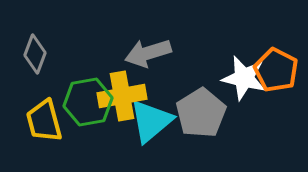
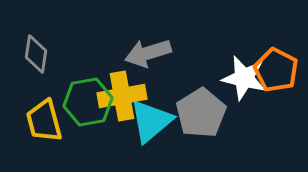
gray diamond: moved 1 px right; rotated 12 degrees counterclockwise
